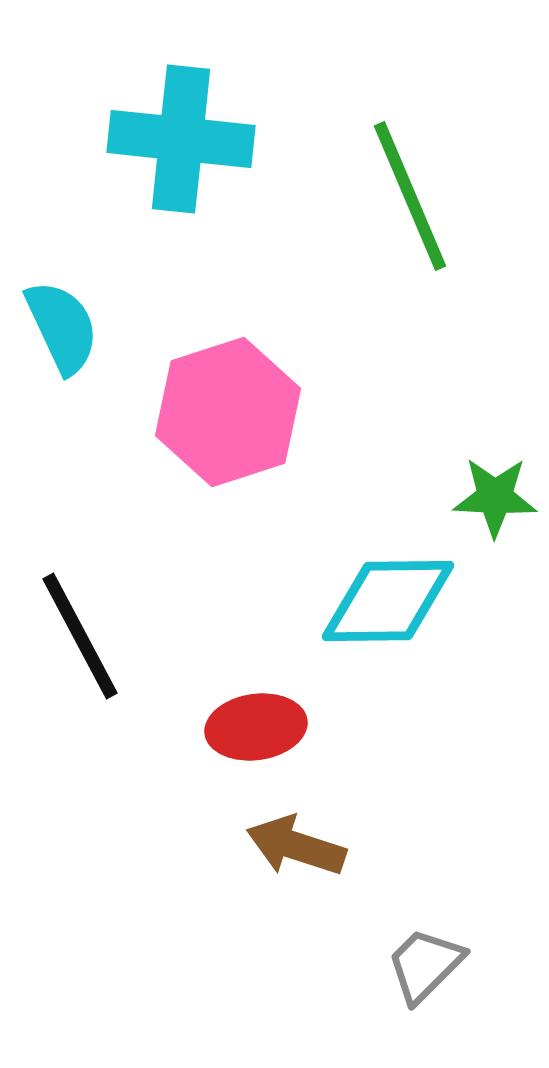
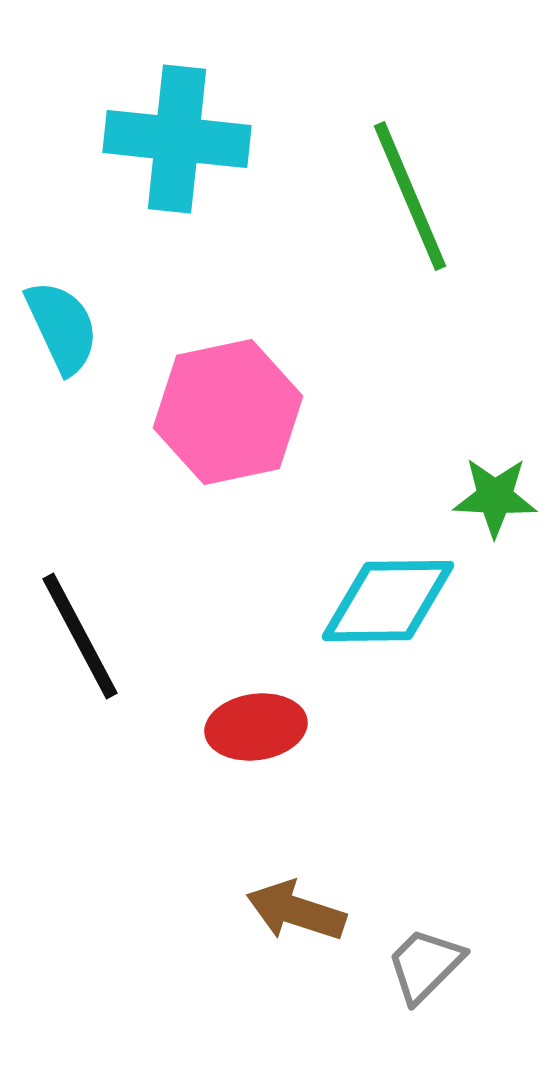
cyan cross: moved 4 px left
pink hexagon: rotated 6 degrees clockwise
brown arrow: moved 65 px down
